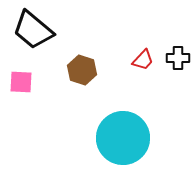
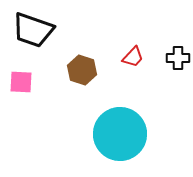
black trapezoid: rotated 21 degrees counterclockwise
red trapezoid: moved 10 px left, 3 px up
cyan circle: moved 3 px left, 4 px up
